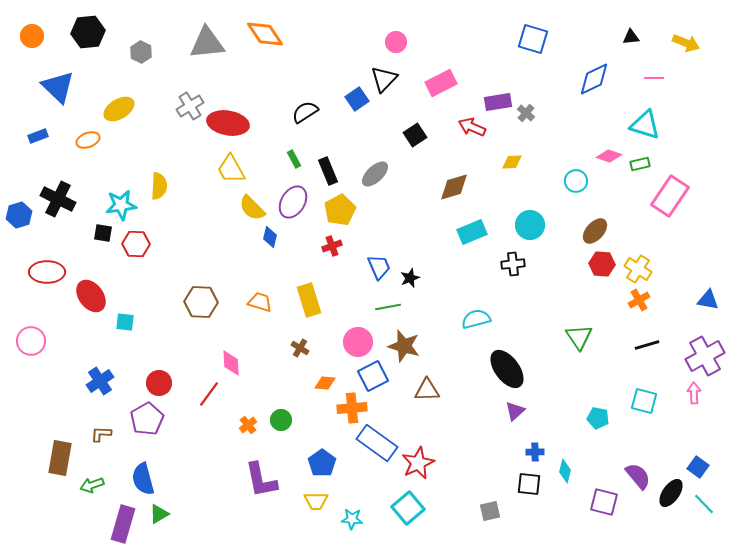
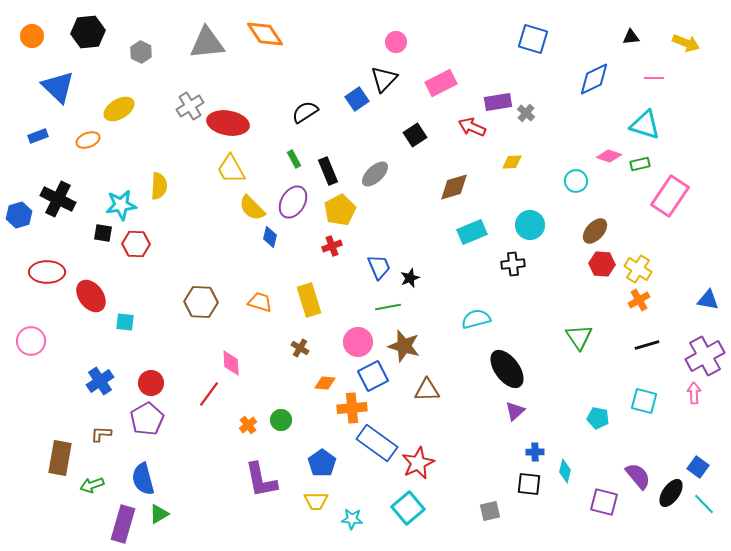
red circle at (159, 383): moved 8 px left
